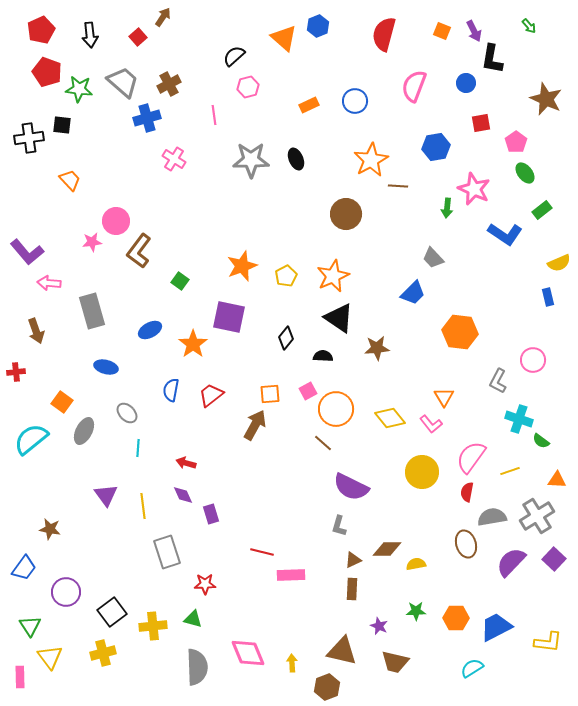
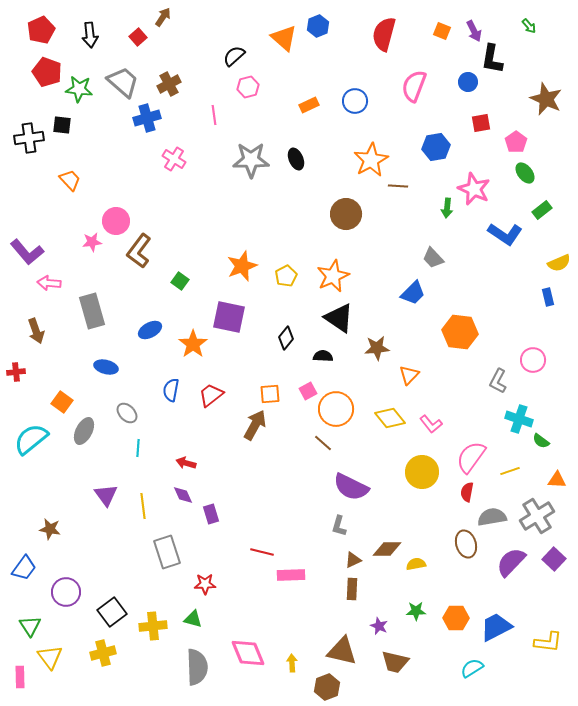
blue circle at (466, 83): moved 2 px right, 1 px up
orange triangle at (444, 397): moved 35 px left, 22 px up; rotated 15 degrees clockwise
